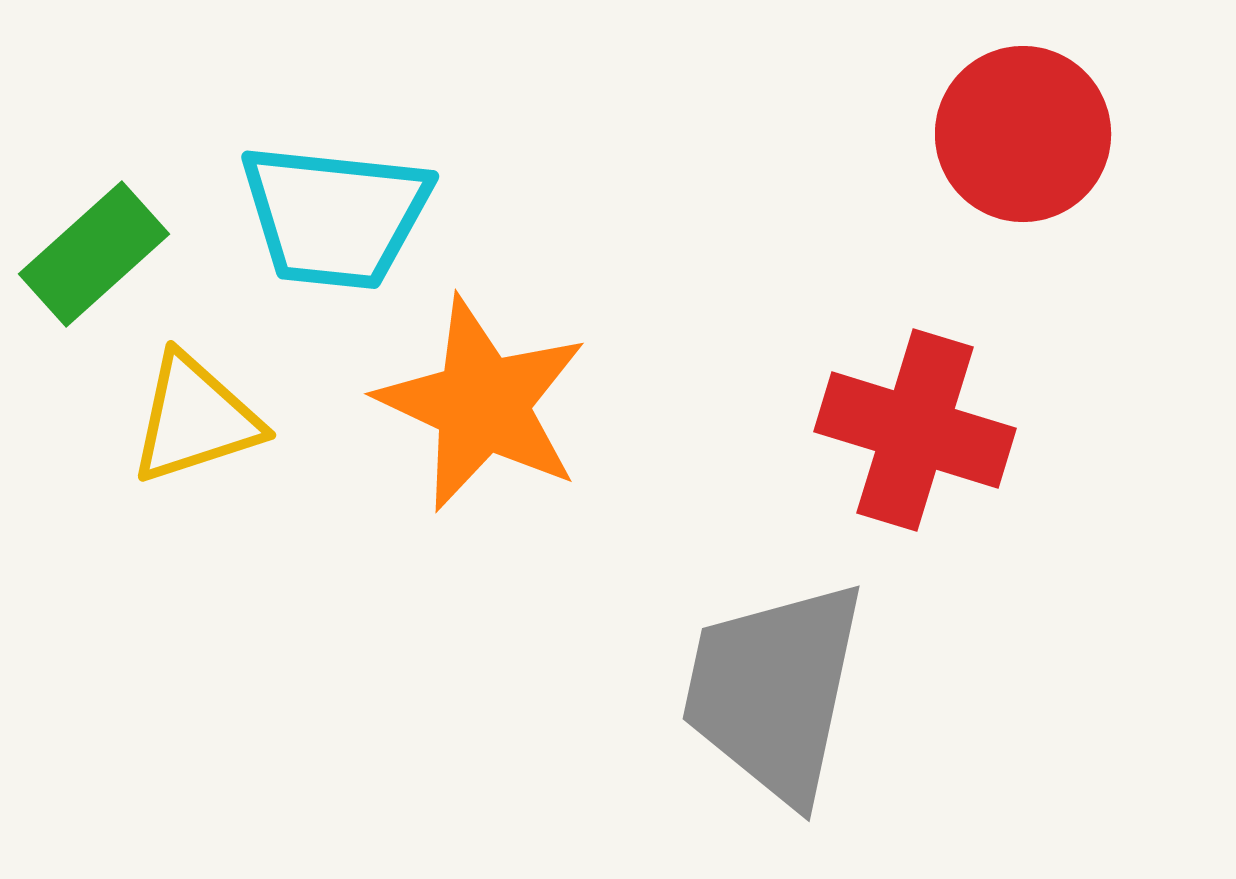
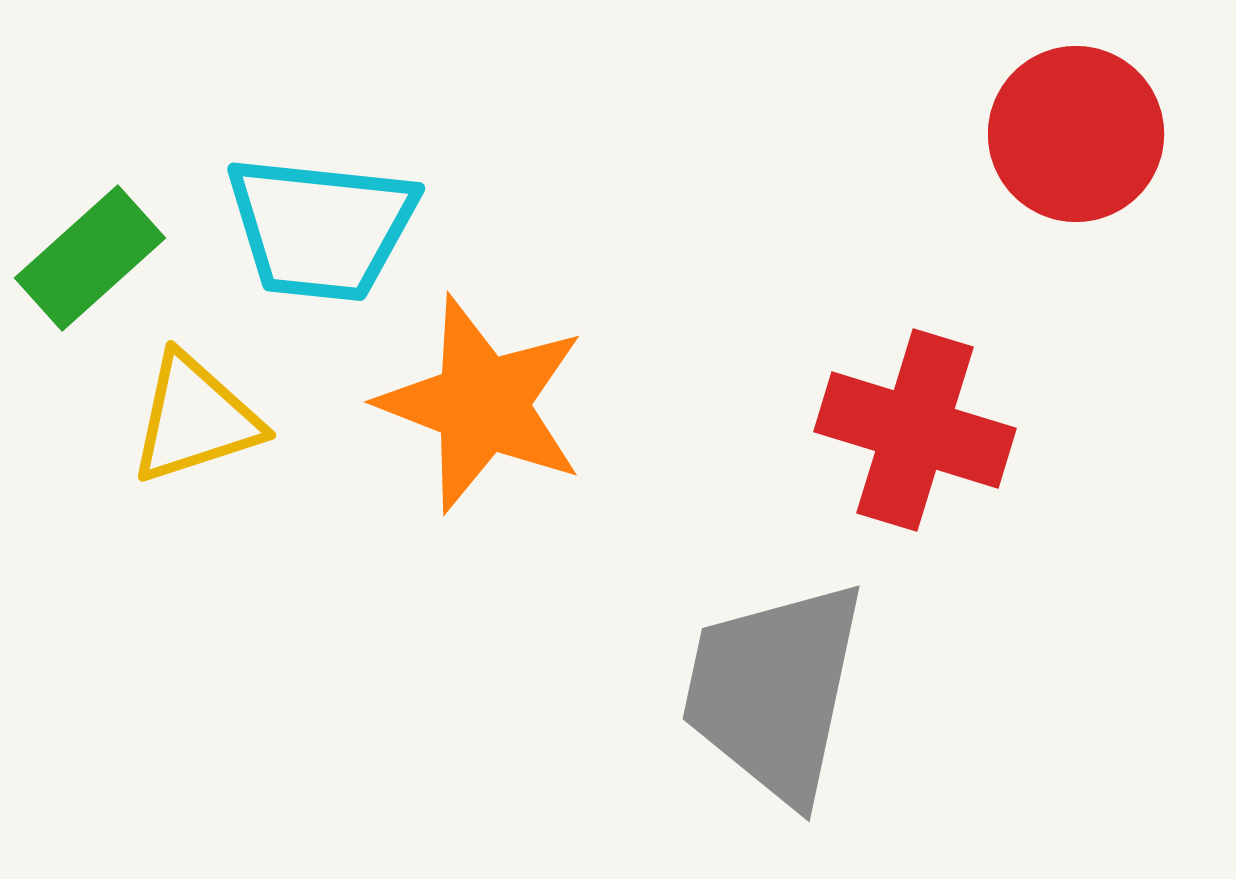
red circle: moved 53 px right
cyan trapezoid: moved 14 px left, 12 px down
green rectangle: moved 4 px left, 4 px down
orange star: rotated 4 degrees counterclockwise
